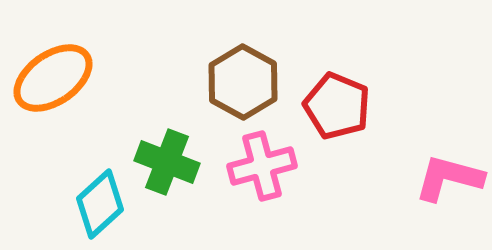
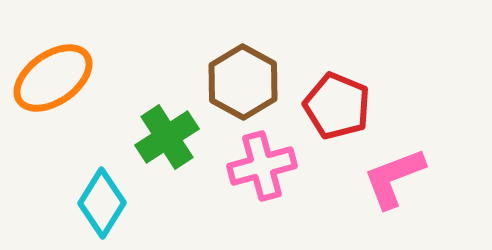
green cross: moved 25 px up; rotated 36 degrees clockwise
pink L-shape: moved 55 px left; rotated 36 degrees counterclockwise
cyan diamond: moved 2 px right, 1 px up; rotated 16 degrees counterclockwise
